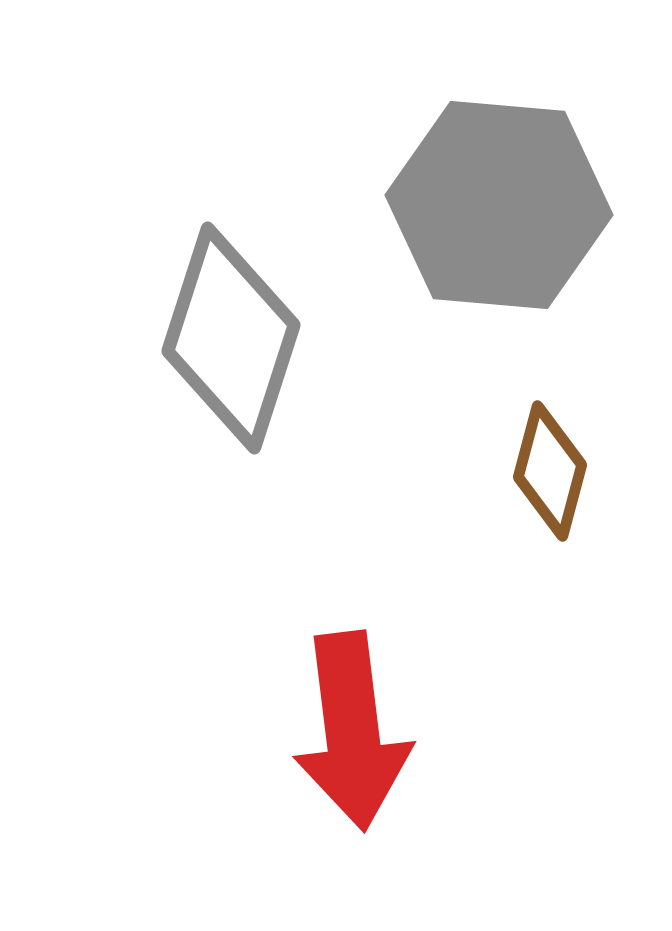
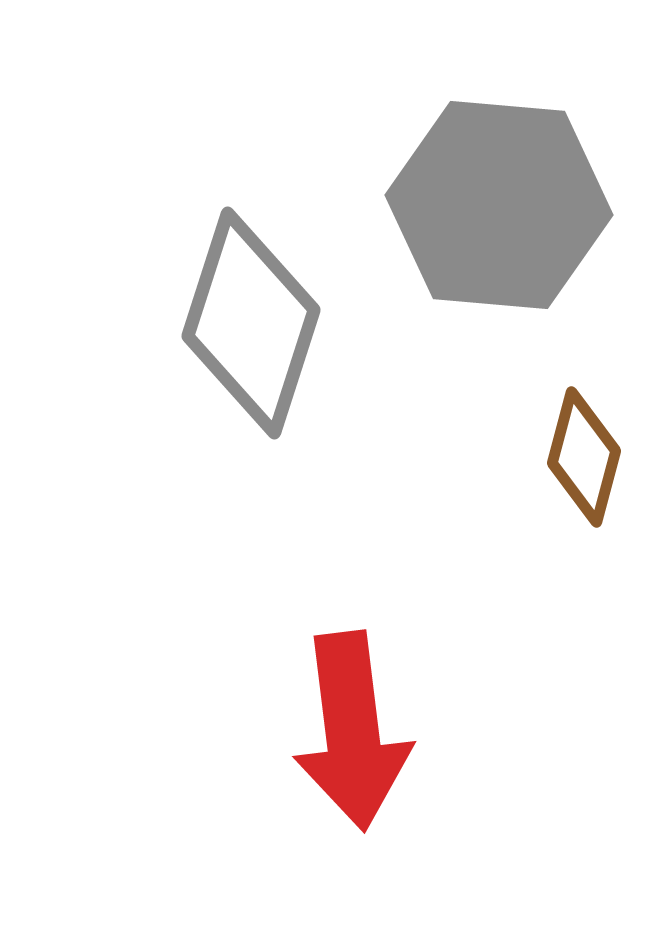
gray diamond: moved 20 px right, 15 px up
brown diamond: moved 34 px right, 14 px up
